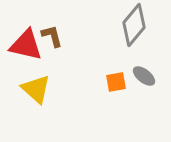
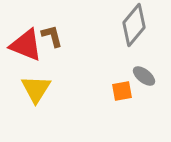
red triangle: rotated 9 degrees clockwise
orange square: moved 6 px right, 9 px down
yellow triangle: rotated 20 degrees clockwise
